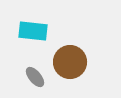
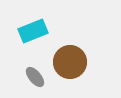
cyan rectangle: rotated 28 degrees counterclockwise
